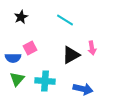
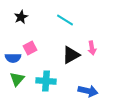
cyan cross: moved 1 px right
blue arrow: moved 5 px right, 2 px down
